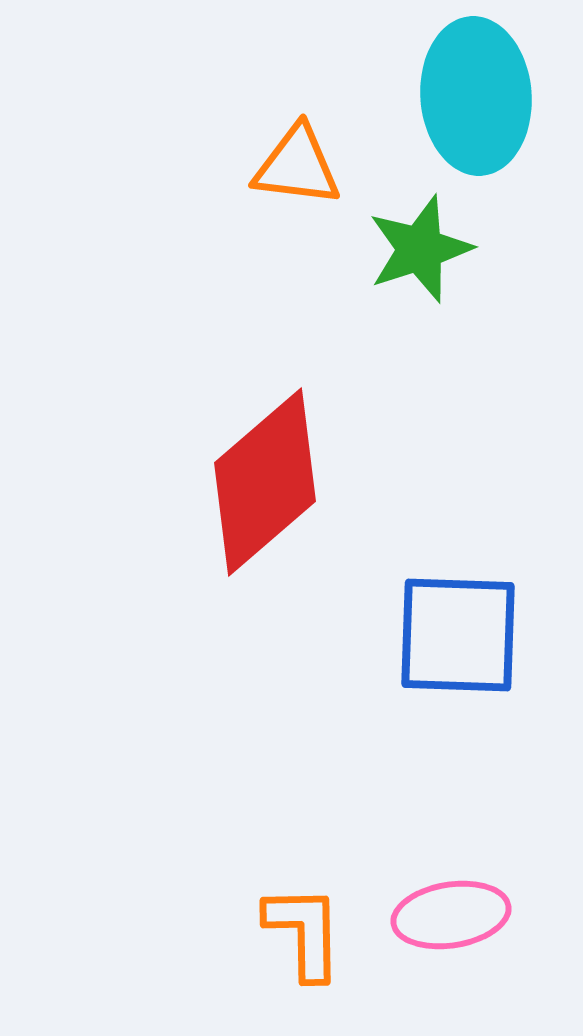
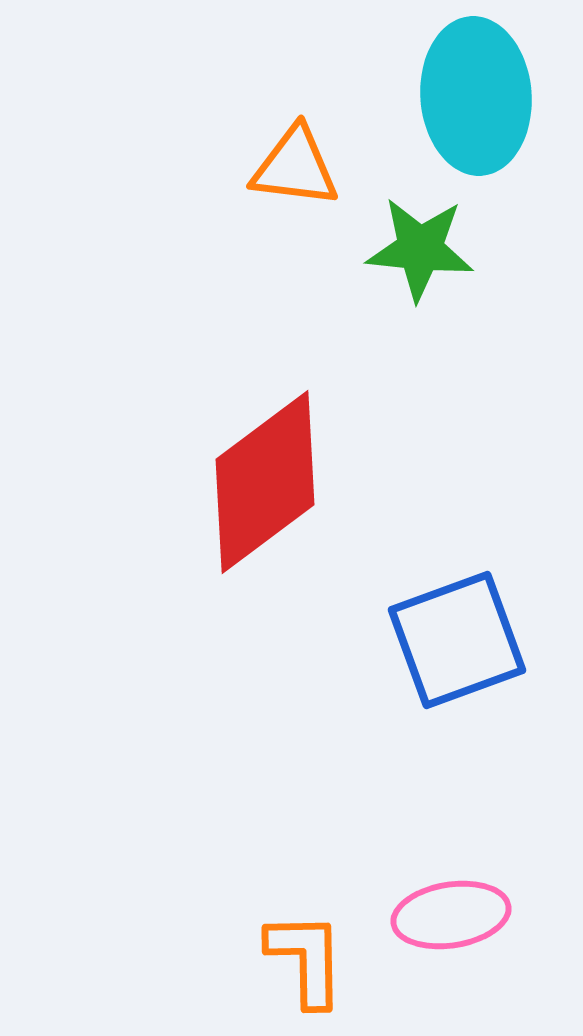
orange triangle: moved 2 px left, 1 px down
green star: rotated 24 degrees clockwise
red diamond: rotated 4 degrees clockwise
blue square: moved 1 px left, 5 px down; rotated 22 degrees counterclockwise
orange L-shape: moved 2 px right, 27 px down
